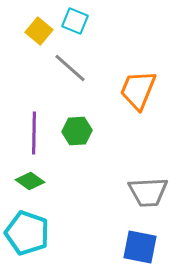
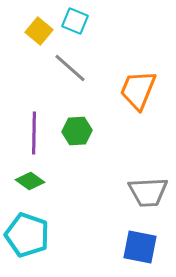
cyan pentagon: moved 2 px down
